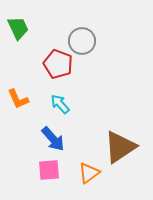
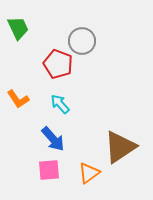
orange L-shape: rotated 10 degrees counterclockwise
